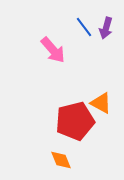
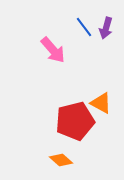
orange diamond: rotated 25 degrees counterclockwise
